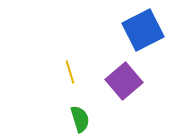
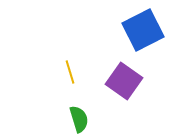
purple square: rotated 15 degrees counterclockwise
green semicircle: moved 1 px left
